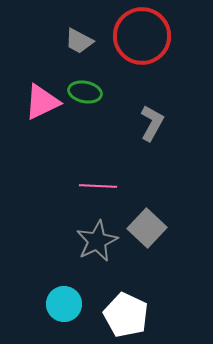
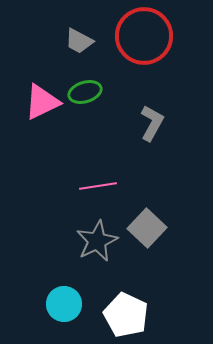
red circle: moved 2 px right
green ellipse: rotated 28 degrees counterclockwise
pink line: rotated 12 degrees counterclockwise
